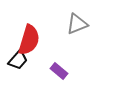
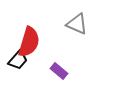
gray triangle: rotated 45 degrees clockwise
red semicircle: moved 2 px down
